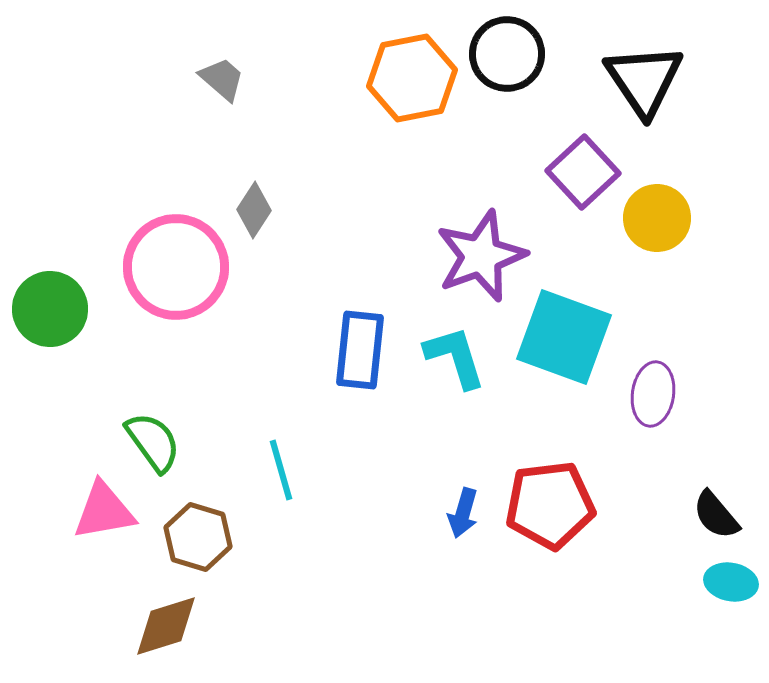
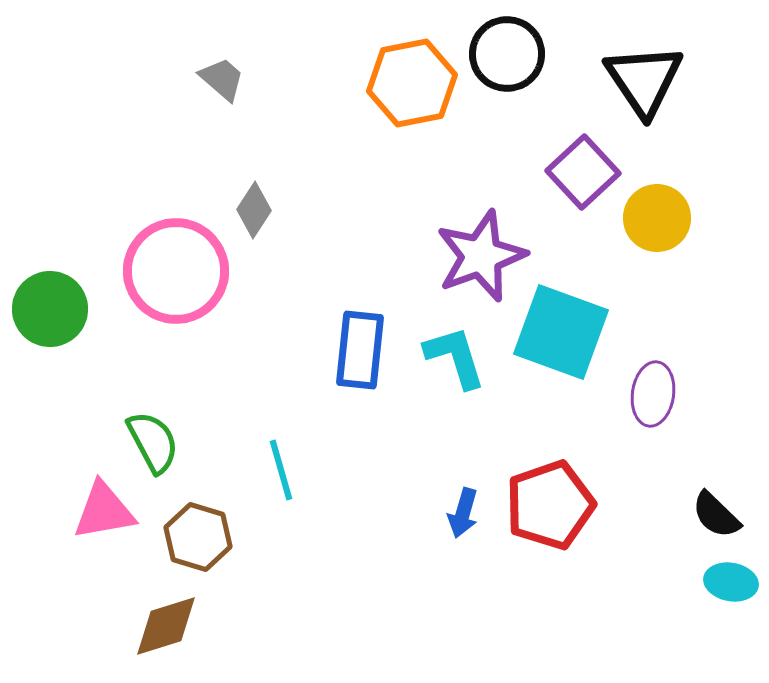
orange hexagon: moved 5 px down
pink circle: moved 4 px down
cyan square: moved 3 px left, 5 px up
green semicircle: rotated 8 degrees clockwise
red pentagon: rotated 12 degrees counterclockwise
black semicircle: rotated 6 degrees counterclockwise
